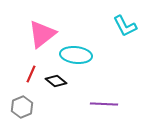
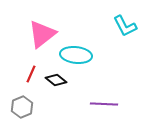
black diamond: moved 1 px up
